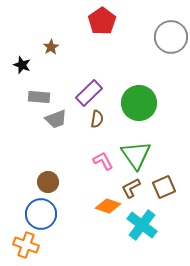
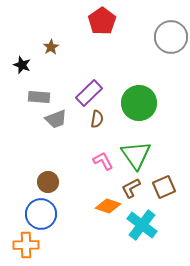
orange cross: rotated 20 degrees counterclockwise
